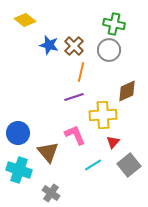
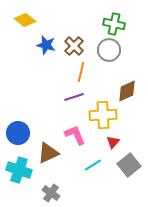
blue star: moved 3 px left
brown triangle: moved 1 px down; rotated 45 degrees clockwise
